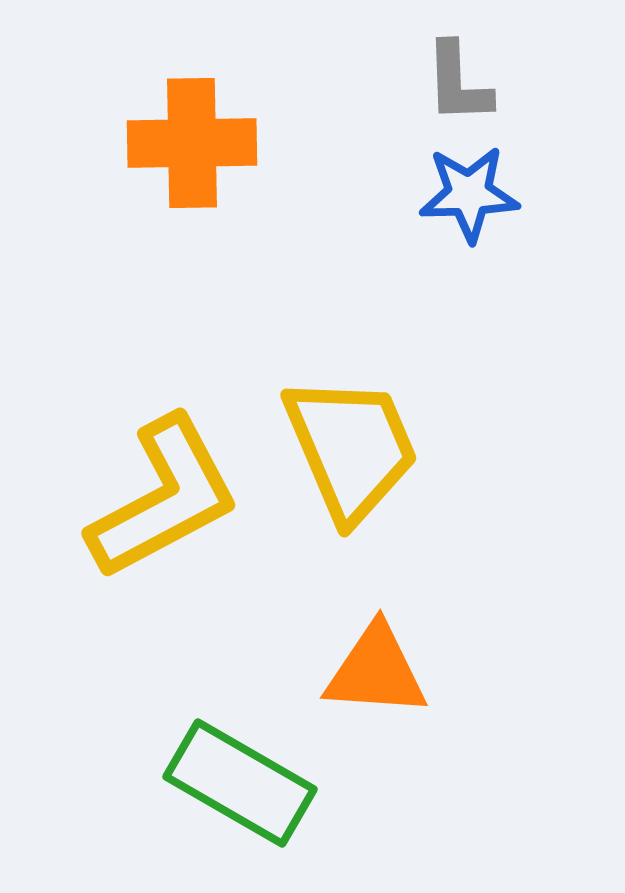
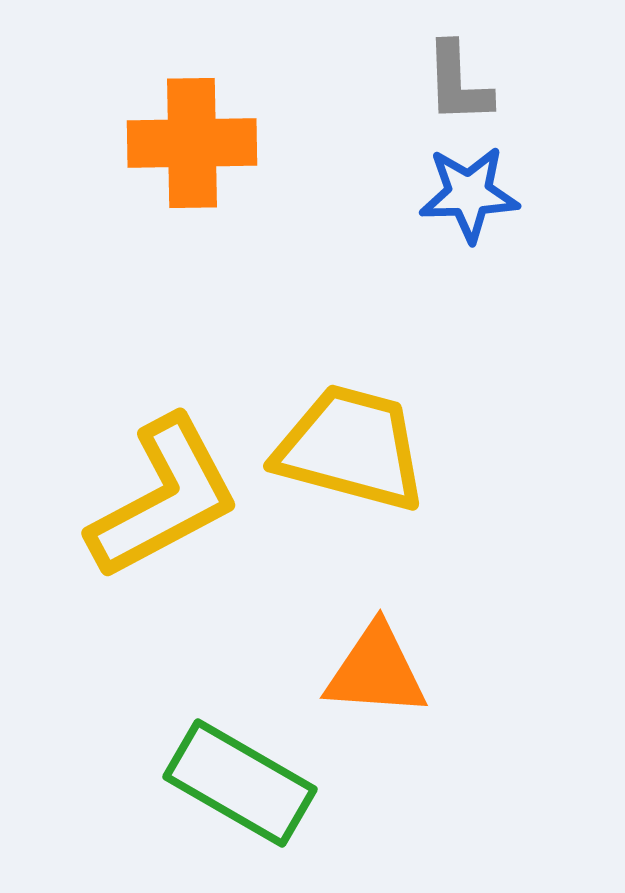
yellow trapezoid: rotated 52 degrees counterclockwise
